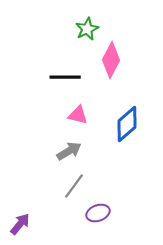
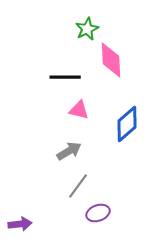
pink diamond: rotated 30 degrees counterclockwise
pink triangle: moved 1 px right, 5 px up
gray line: moved 4 px right
purple arrow: rotated 45 degrees clockwise
